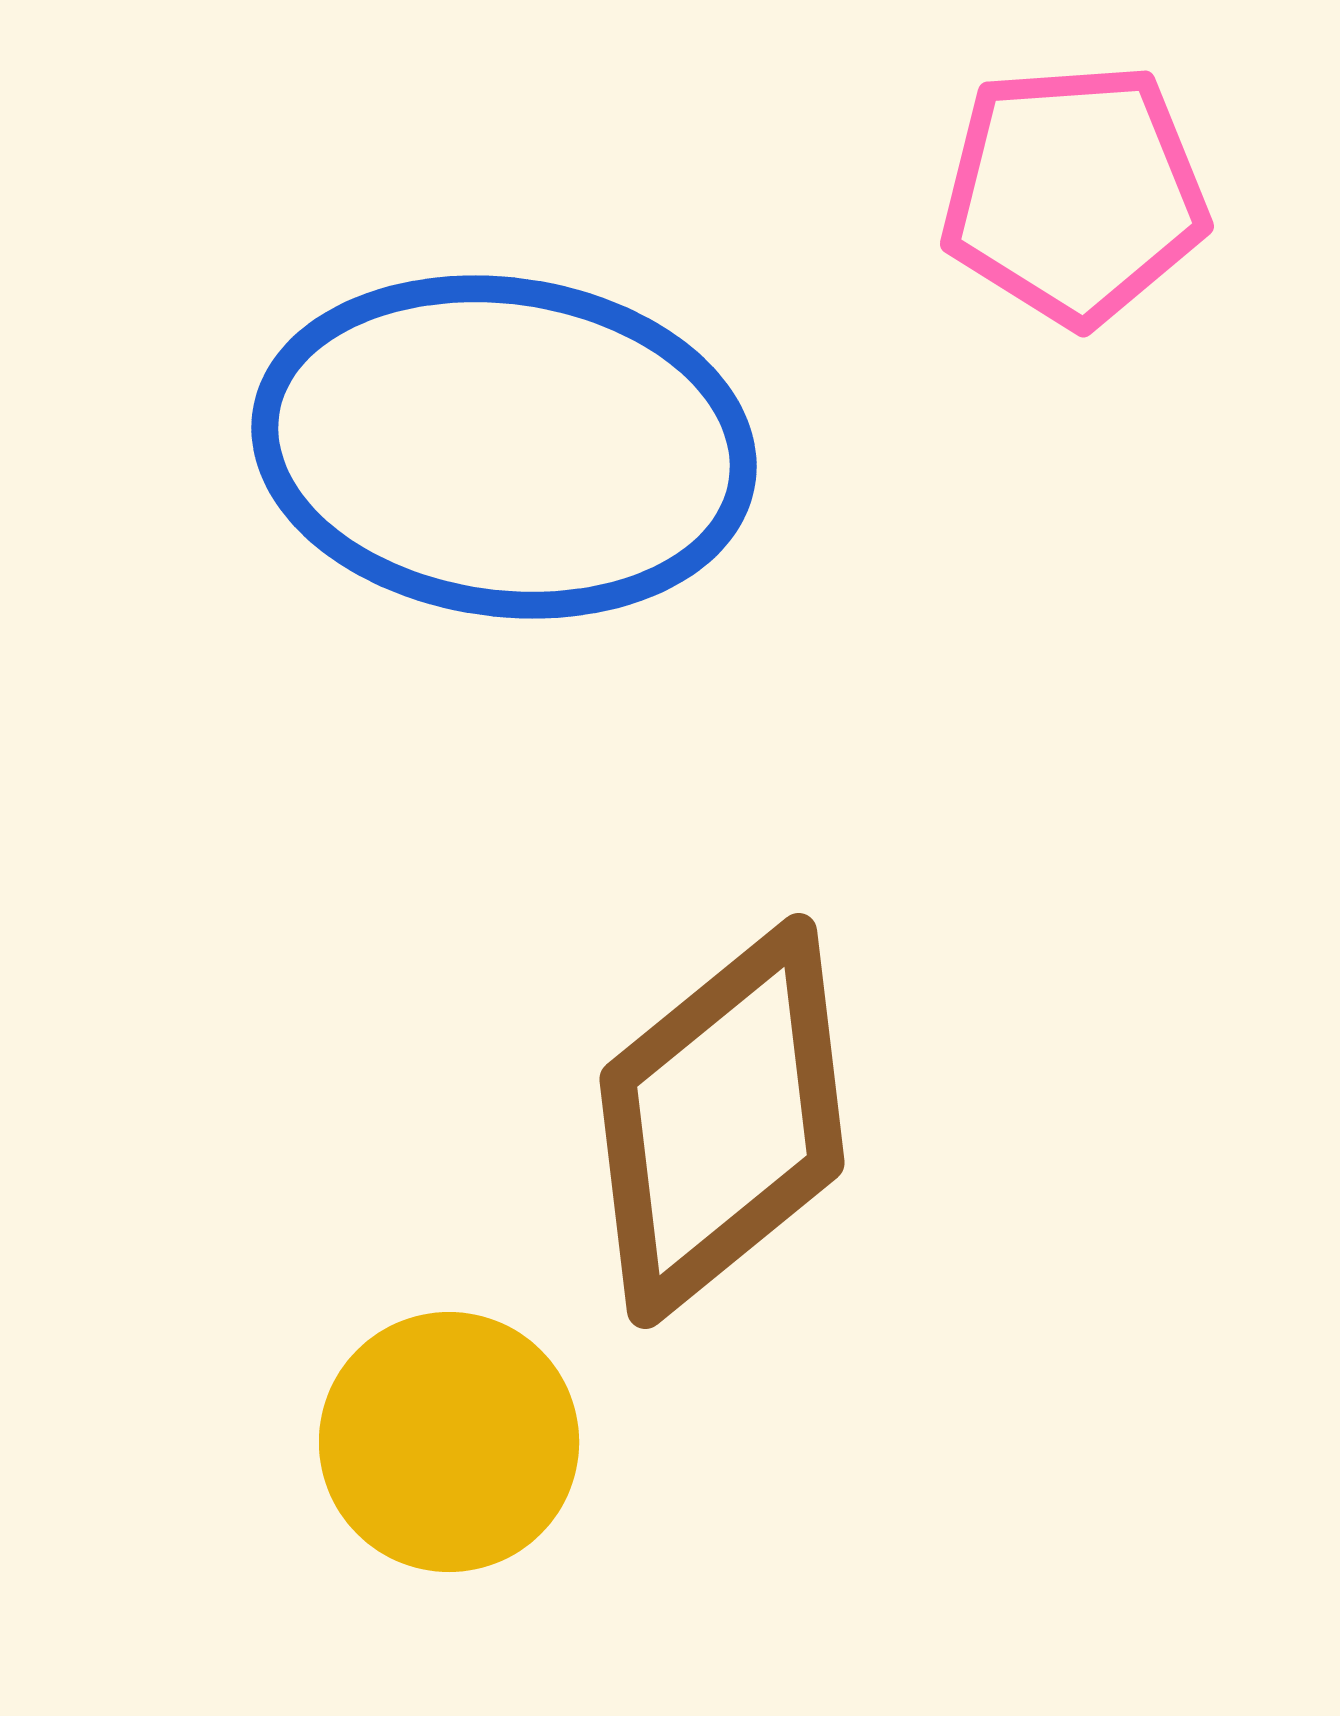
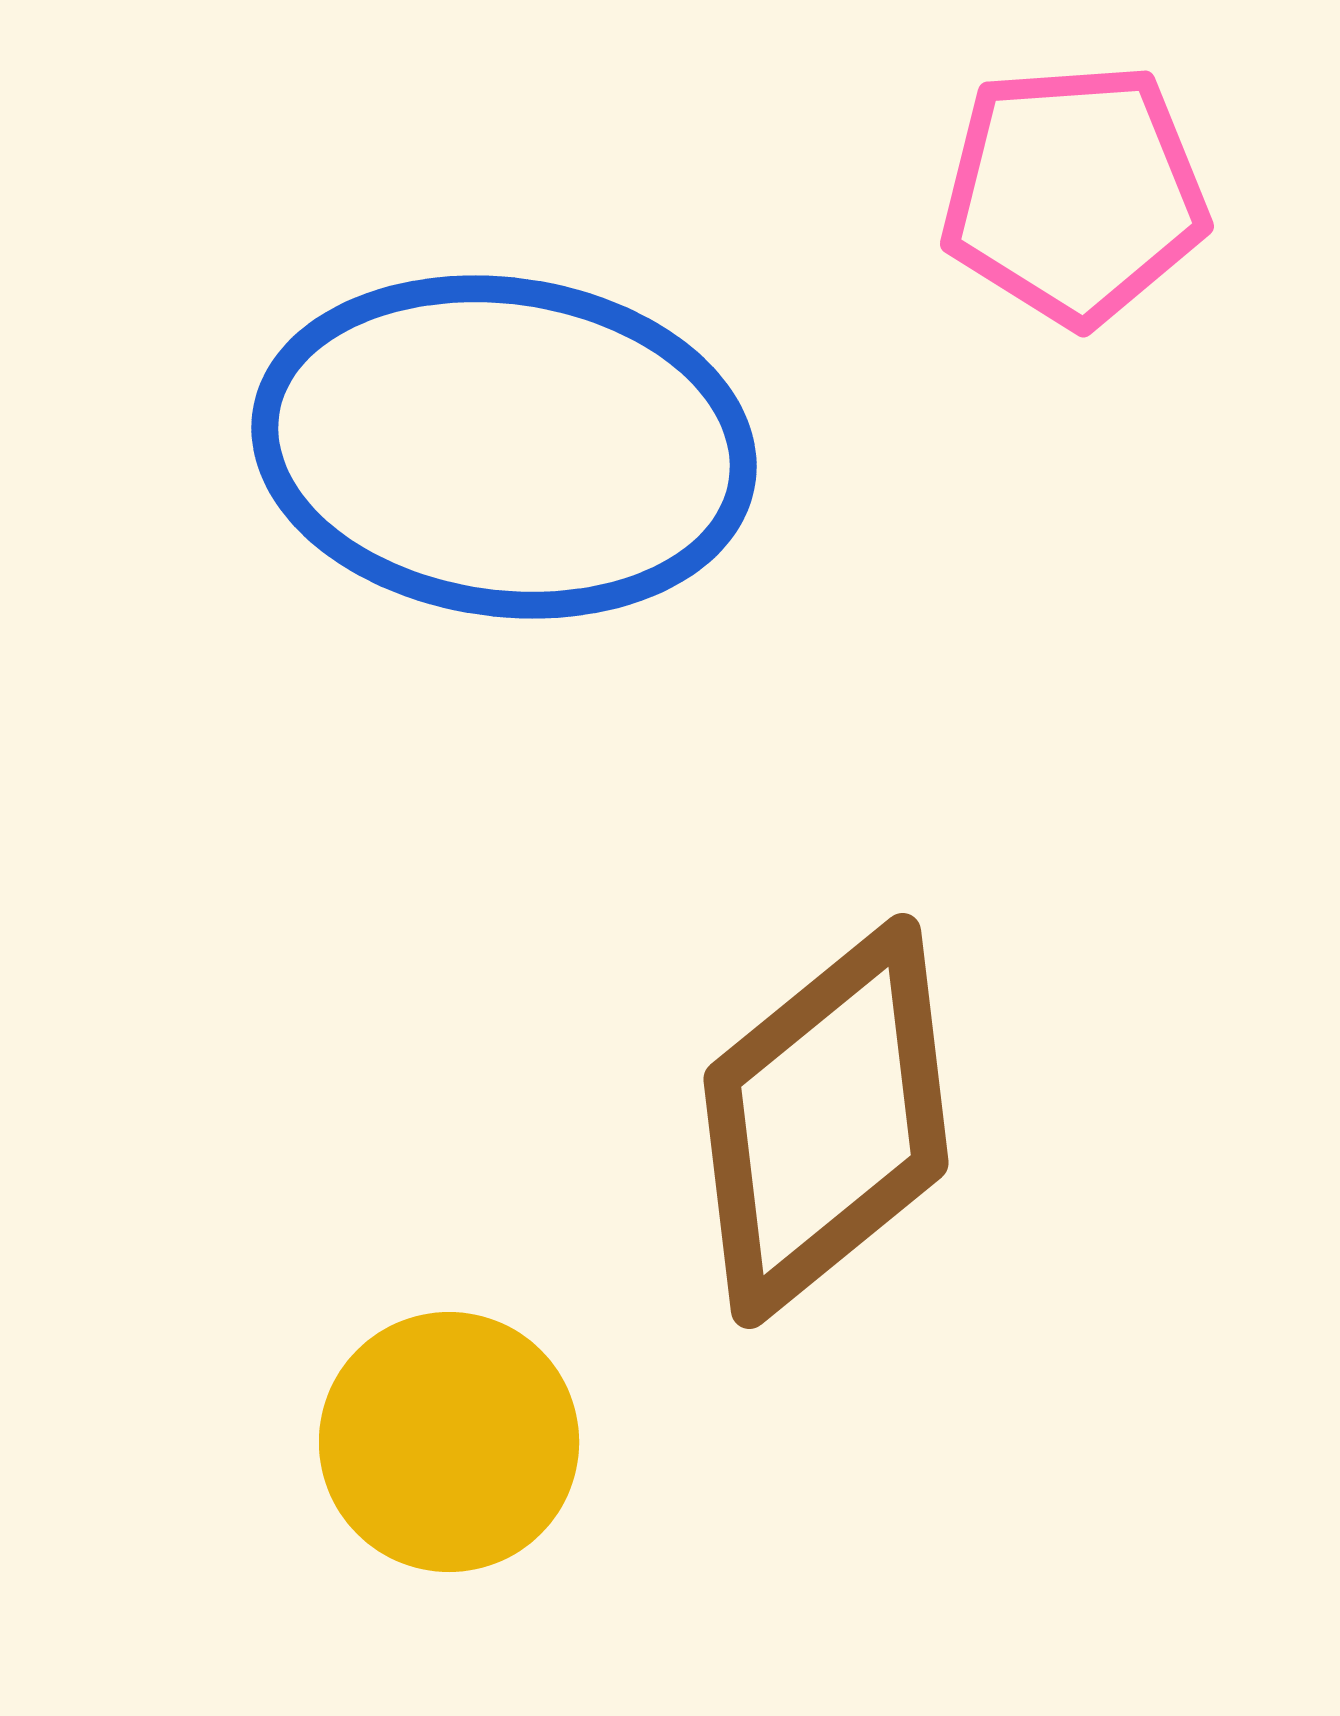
brown diamond: moved 104 px right
